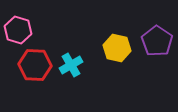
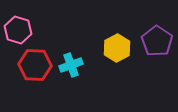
yellow hexagon: rotated 20 degrees clockwise
cyan cross: rotated 10 degrees clockwise
